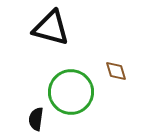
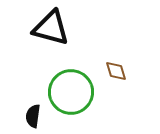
black semicircle: moved 3 px left, 3 px up
